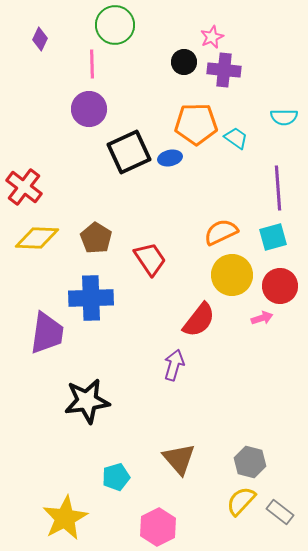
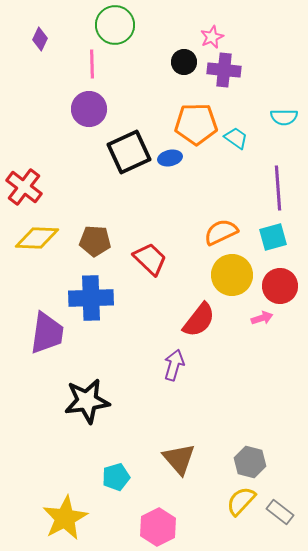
brown pentagon: moved 1 px left, 3 px down; rotated 28 degrees counterclockwise
red trapezoid: rotated 12 degrees counterclockwise
